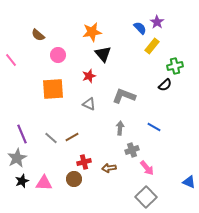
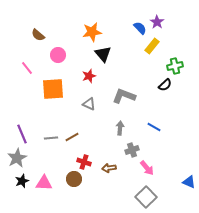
pink line: moved 16 px right, 8 px down
gray line: rotated 48 degrees counterclockwise
red cross: rotated 32 degrees clockwise
